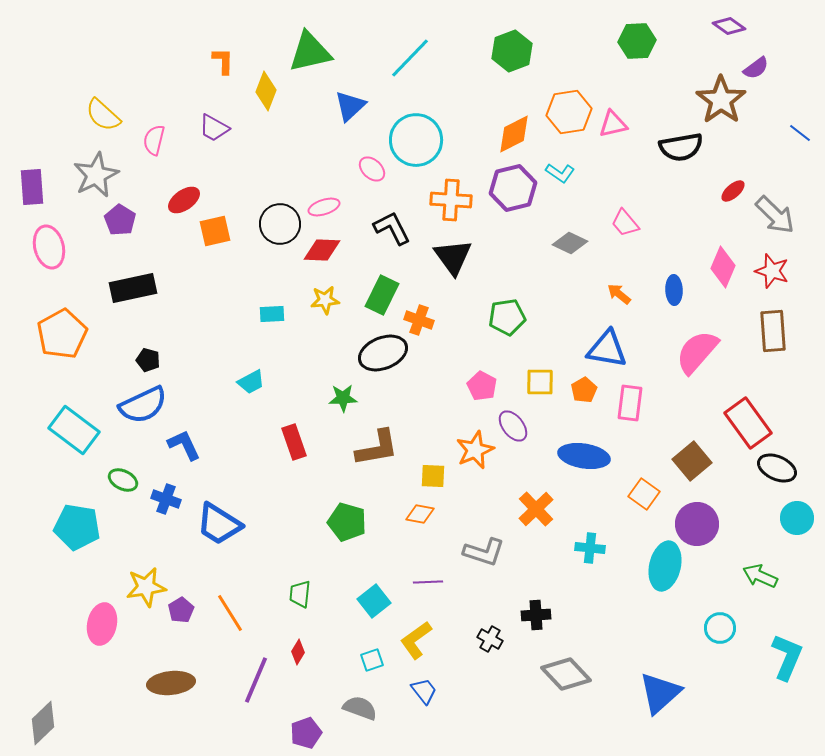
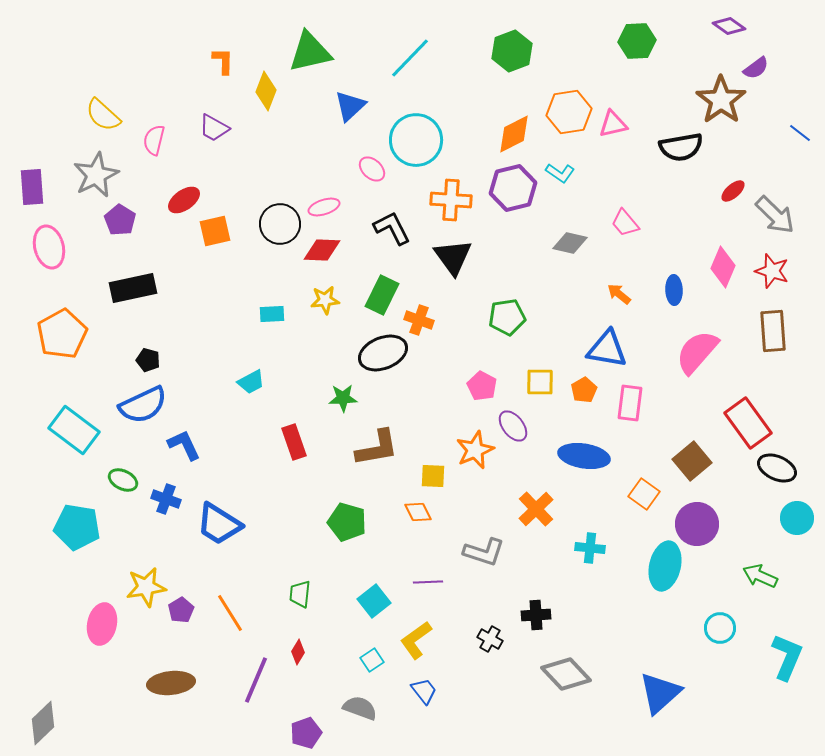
gray diamond at (570, 243): rotated 12 degrees counterclockwise
orange diamond at (420, 514): moved 2 px left, 2 px up; rotated 52 degrees clockwise
cyan square at (372, 660): rotated 15 degrees counterclockwise
